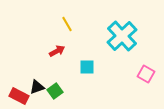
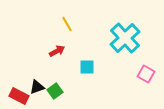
cyan cross: moved 3 px right, 2 px down
